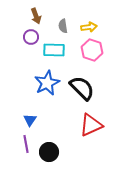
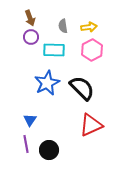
brown arrow: moved 6 px left, 2 px down
pink hexagon: rotated 15 degrees clockwise
black circle: moved 2 px up
